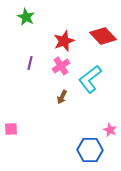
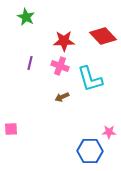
red star: rotated 20 degrees clockwise
pink cross: moved 1 px left; rotated 36 degrees counterclockwise
cyan L-shape: rotated 68 degrees counterclockwise
brown arrow: rotated 40 degrees clockwise
pink star: moved 1 px left, 2 px down; rotated 24 degrees counterclockwise
blue hexagon: moved 1 px down
